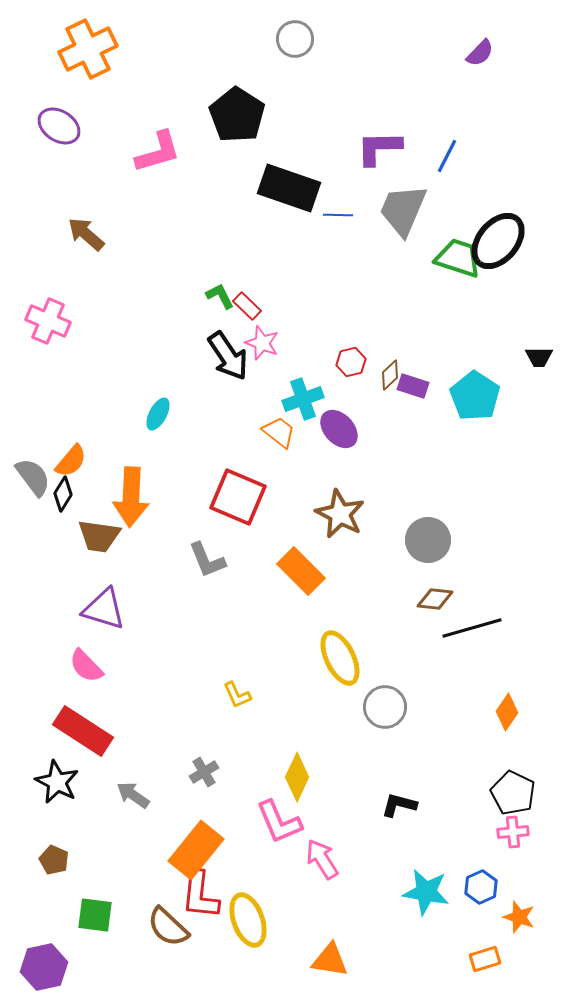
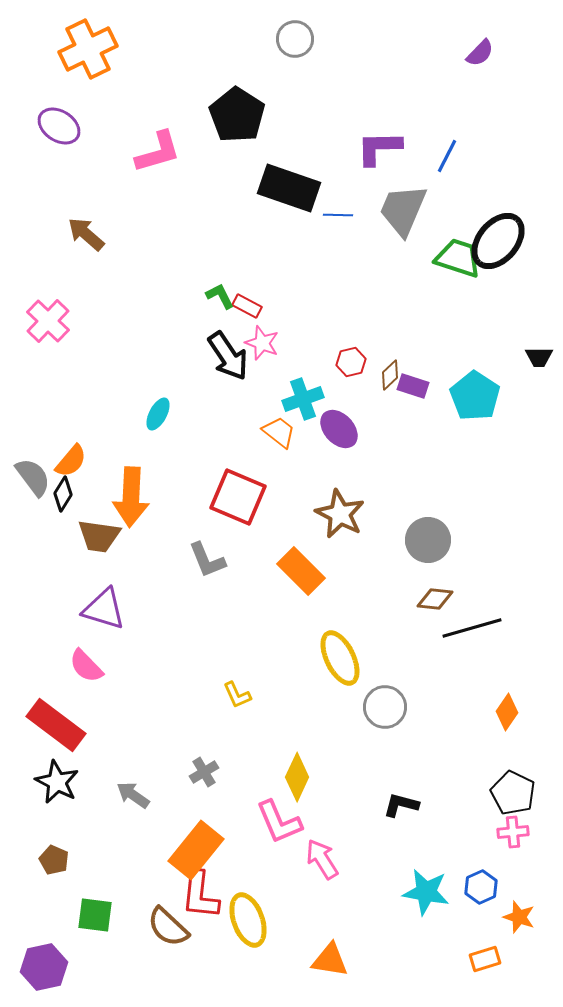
red rectangle at (247, 306): rotated 16 degrees counterclockwise
pink cross at (48, 321): rotated 21 degrees clockwise
red rectangle at (83, 731): moved 27 px left, 6 px up; rotated 4 degrees clockwise
black L-shape at (399, 805): moved 2 px right
